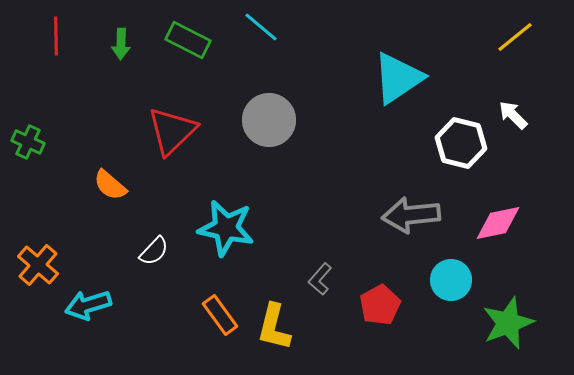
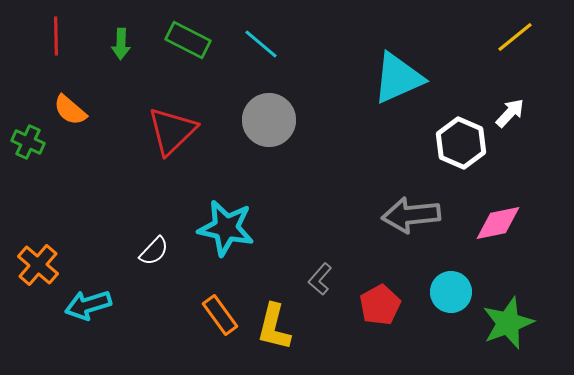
cyan line: moved 17 px down
cyan triangle: rotated 10 degrees clockwise
white arrow: moved 3 px left, 2 px up; rotated 88 degrees clockwise
white hexagon: rotated 9 degrees clockwise
orange semicircle: moved 40 px left, 75 px up
cyan circle: moved 12 px down
